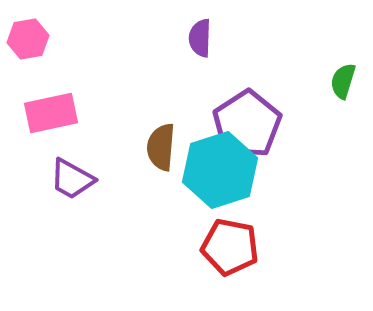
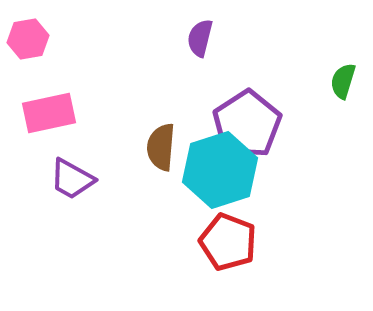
purple semicircle: rotated 12 degrees clockwise
pink rectangle: moved 2 px left
red pentagon: moved 2 px left, 5 px up; rotated 10 degrees clockwise
